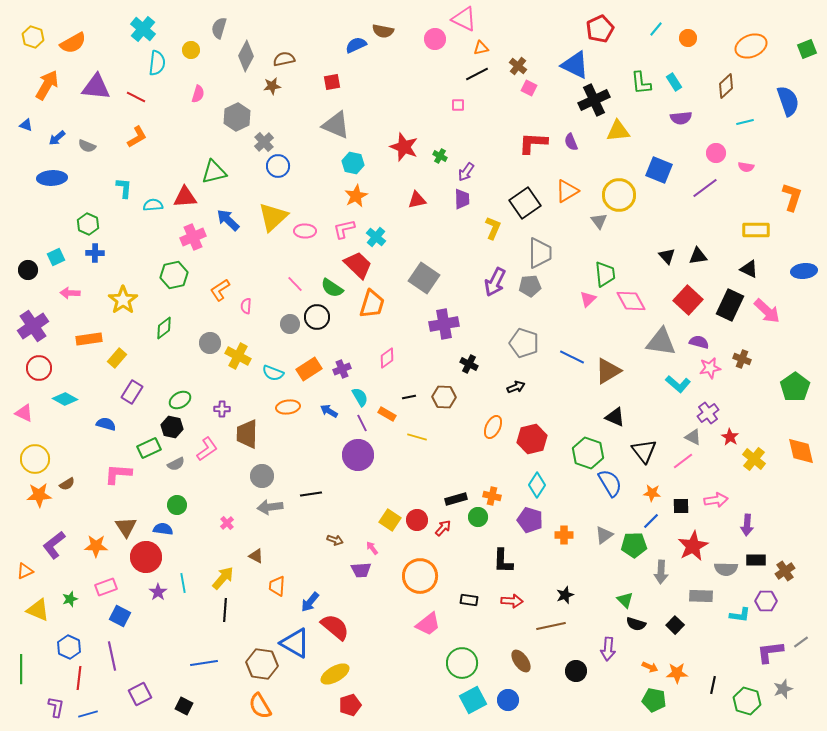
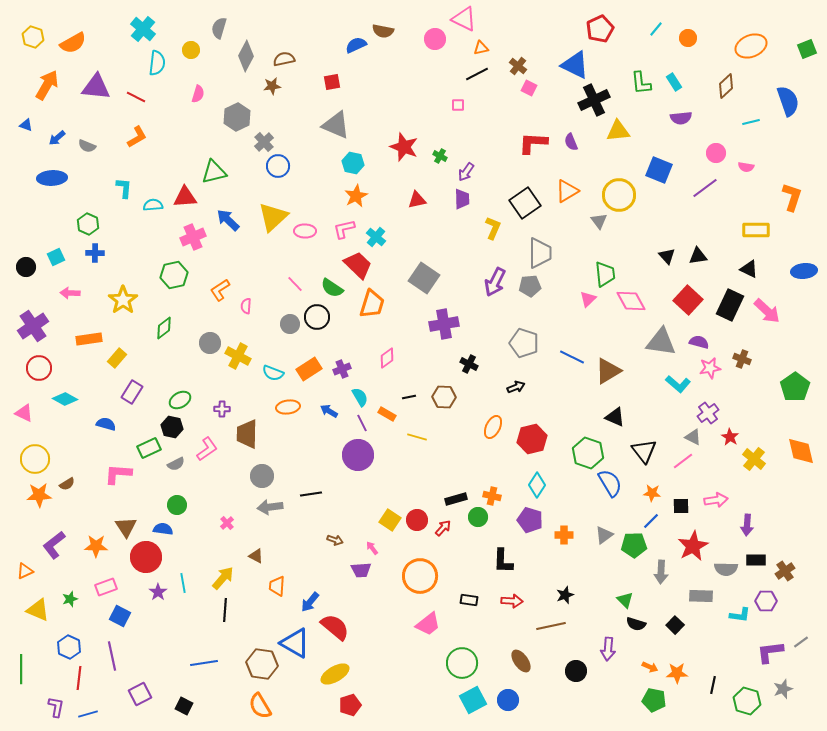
cyan line at (745, 122): moved 6 px right
black circle at (28, 270): moved 2 px left, 3 px up
